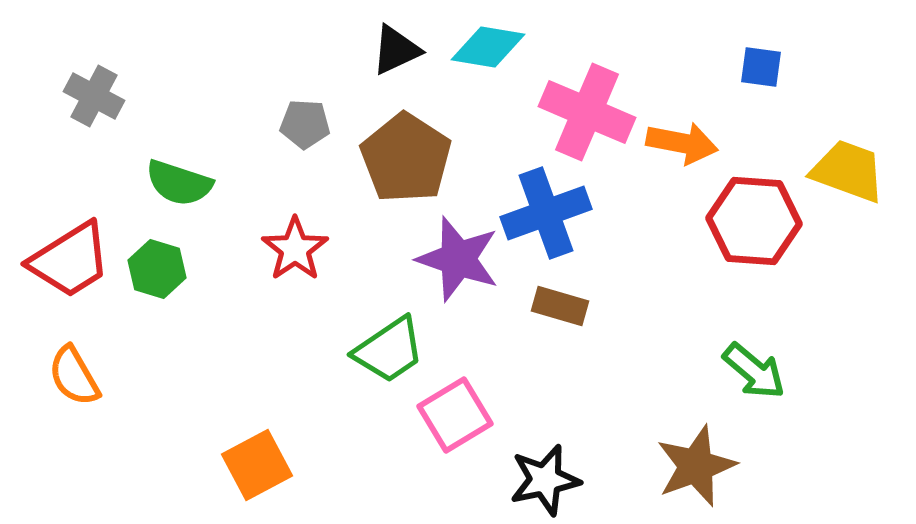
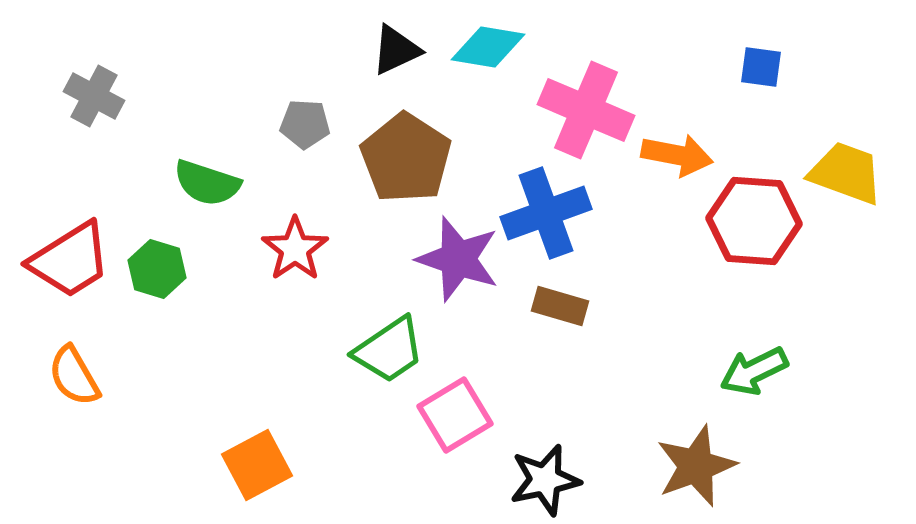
pink cross: moved 1 px left, 2 px up
orange arrow: moved 5 px left, 12 px down
yellow trapezoid: moved 2 px left, 2 px down
green semicircle: moved 28 px right
green arrow: rotated 114 degrees clockwise
